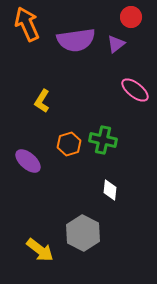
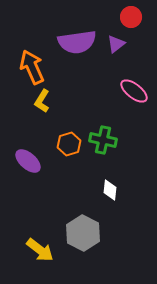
orange arrow: moved 5 px right, 43 px down
purple semicircle: moved 1 px right, 2 px down
pink ellipse: moved 1 px left, 1 px down
